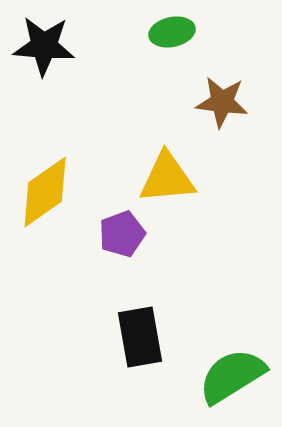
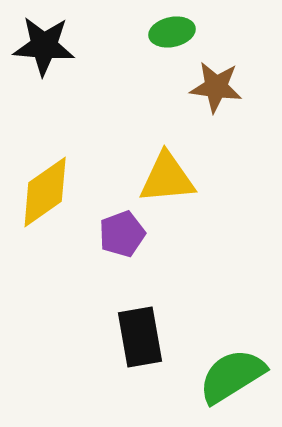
brown star: moved 6 px left, 15 px up
